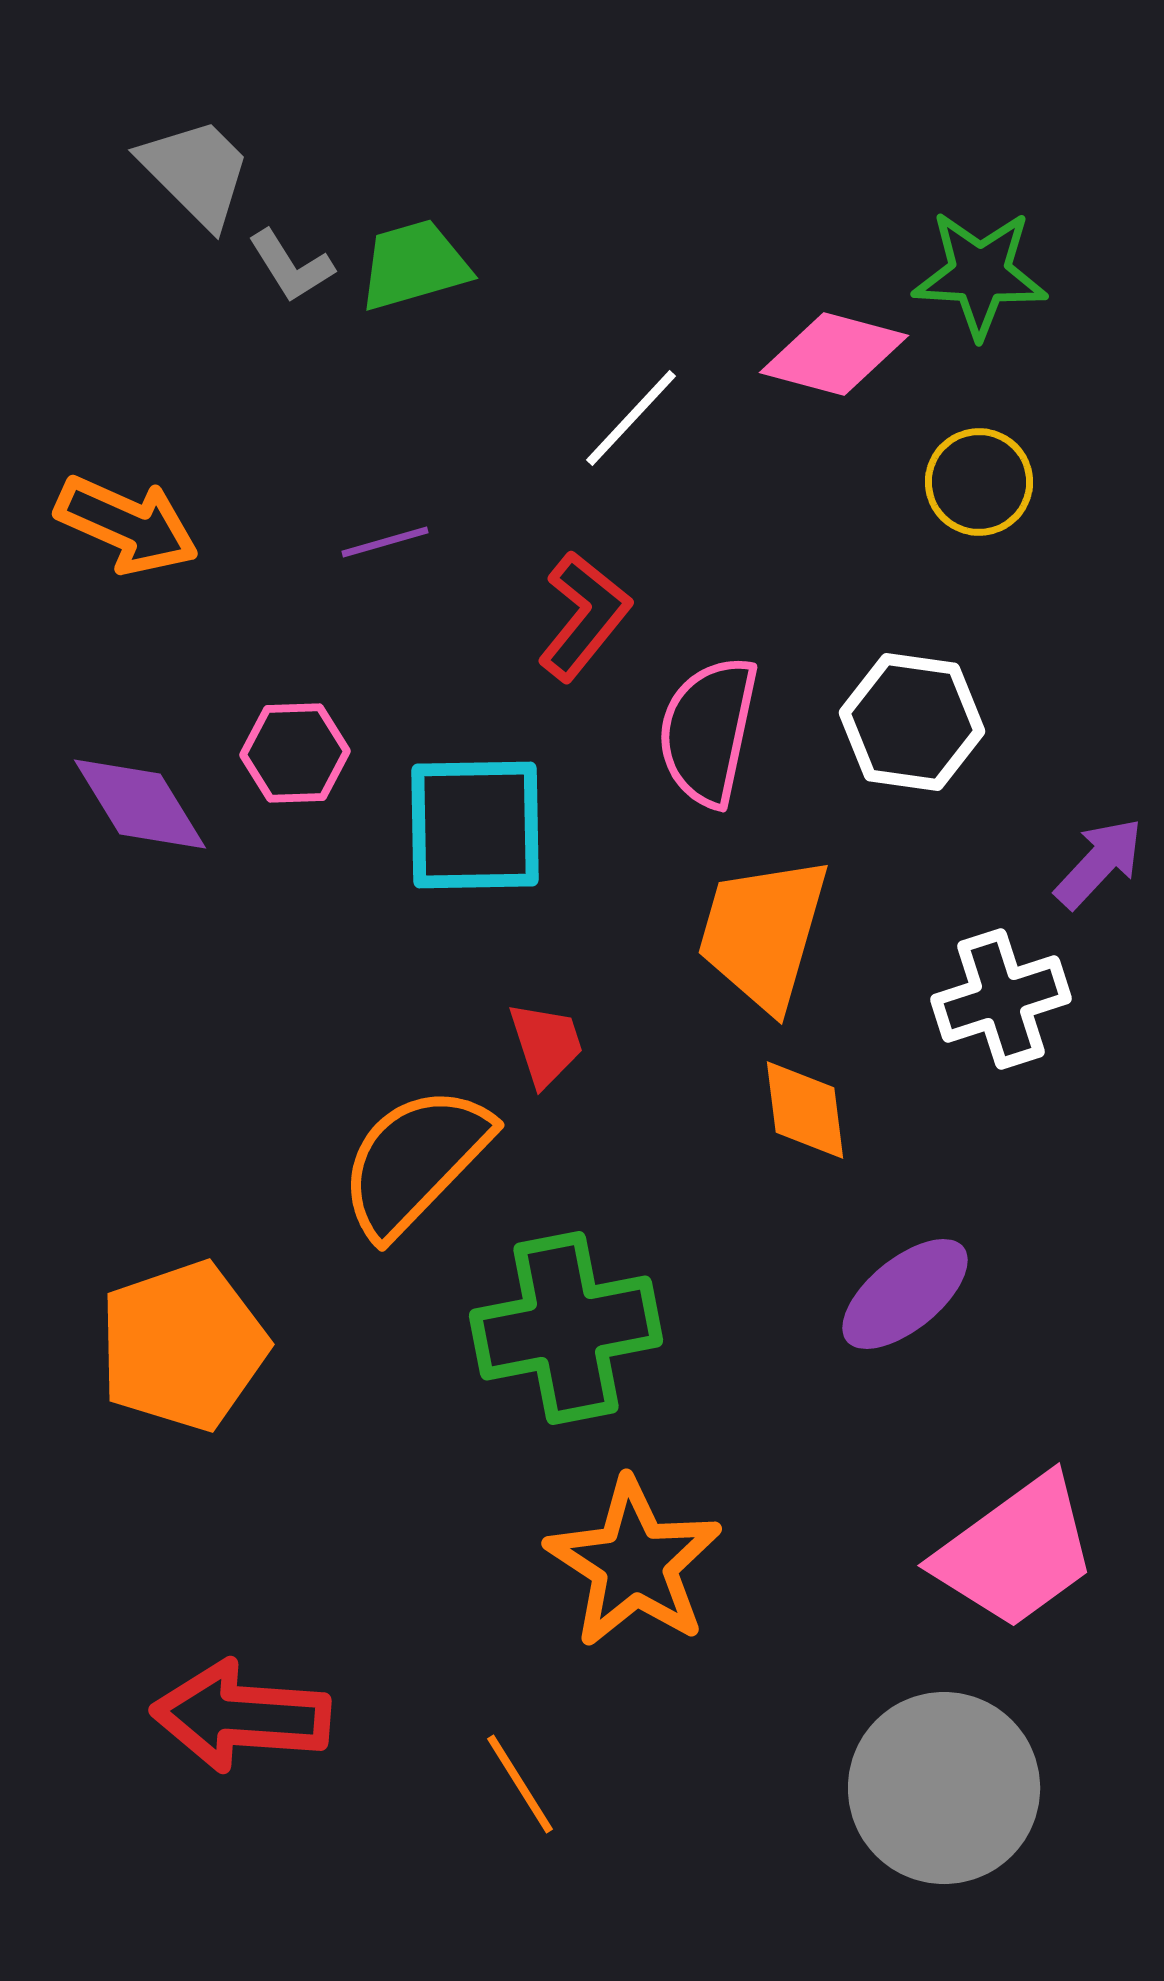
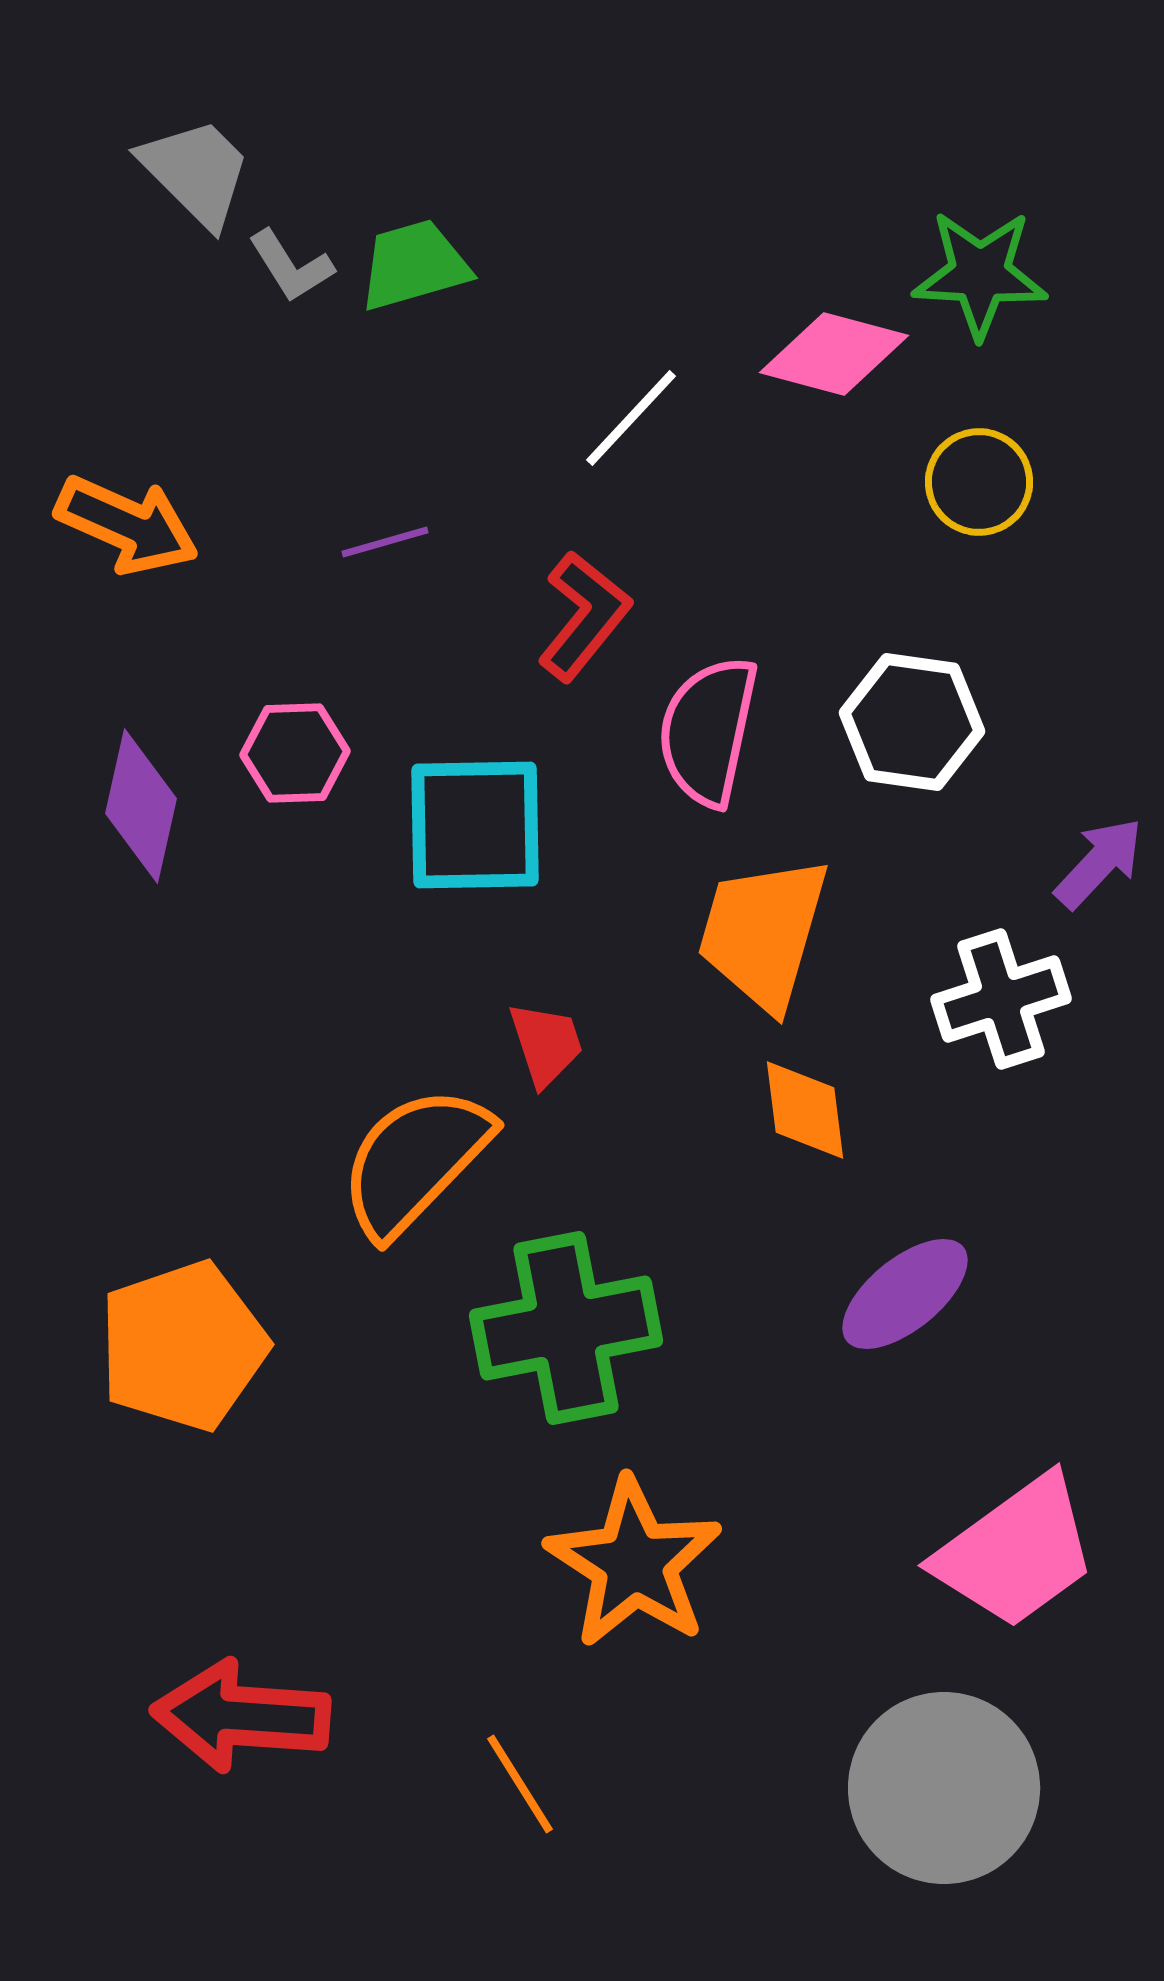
purple diamond: moved 1 px right, 2 px down; rotated 44 degrees clockwise
